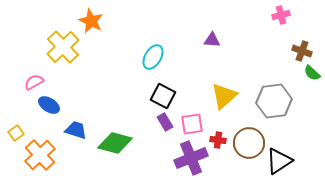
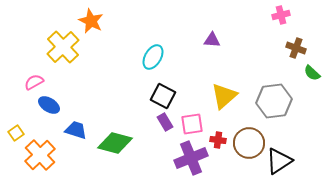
brown cross: moved 6 px left, 3 px up
